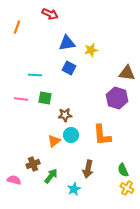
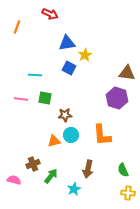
yellow star: moved 6 px left, 5 px down; rotated 16 degrees counterclockwise
orange triangle: rotated 24 degrees clockwise
yellow cross: moved 1 px right, 5 px down; rotated 24 degrees counterclockwise
